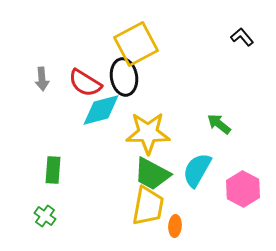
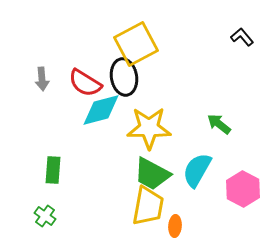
yellow star: moved 1 px right, 5 px up
